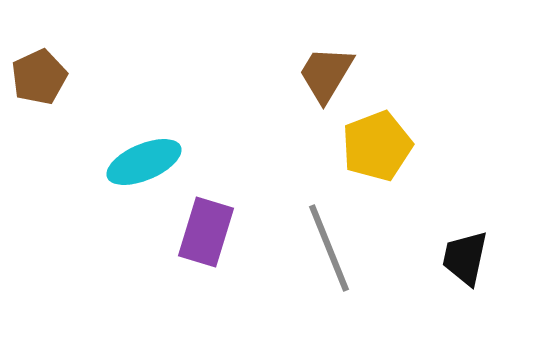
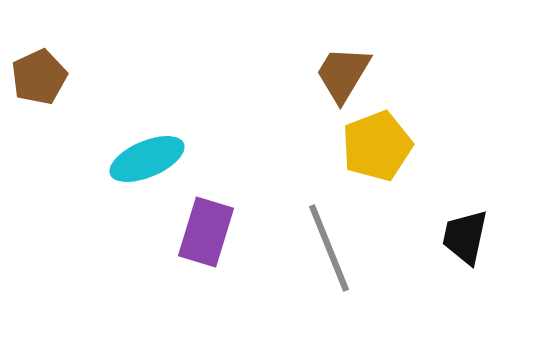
brown trapezoid: moved 17 px right
cyan ellipse: moved 3 px right, 3 px up
black trapezoid: moved 21 px up
